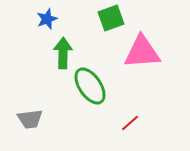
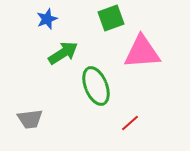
green arrow: rotated 56 degrees clockwise
green ellipse: moved 6 px right; rotated 12 degrees clockwise
